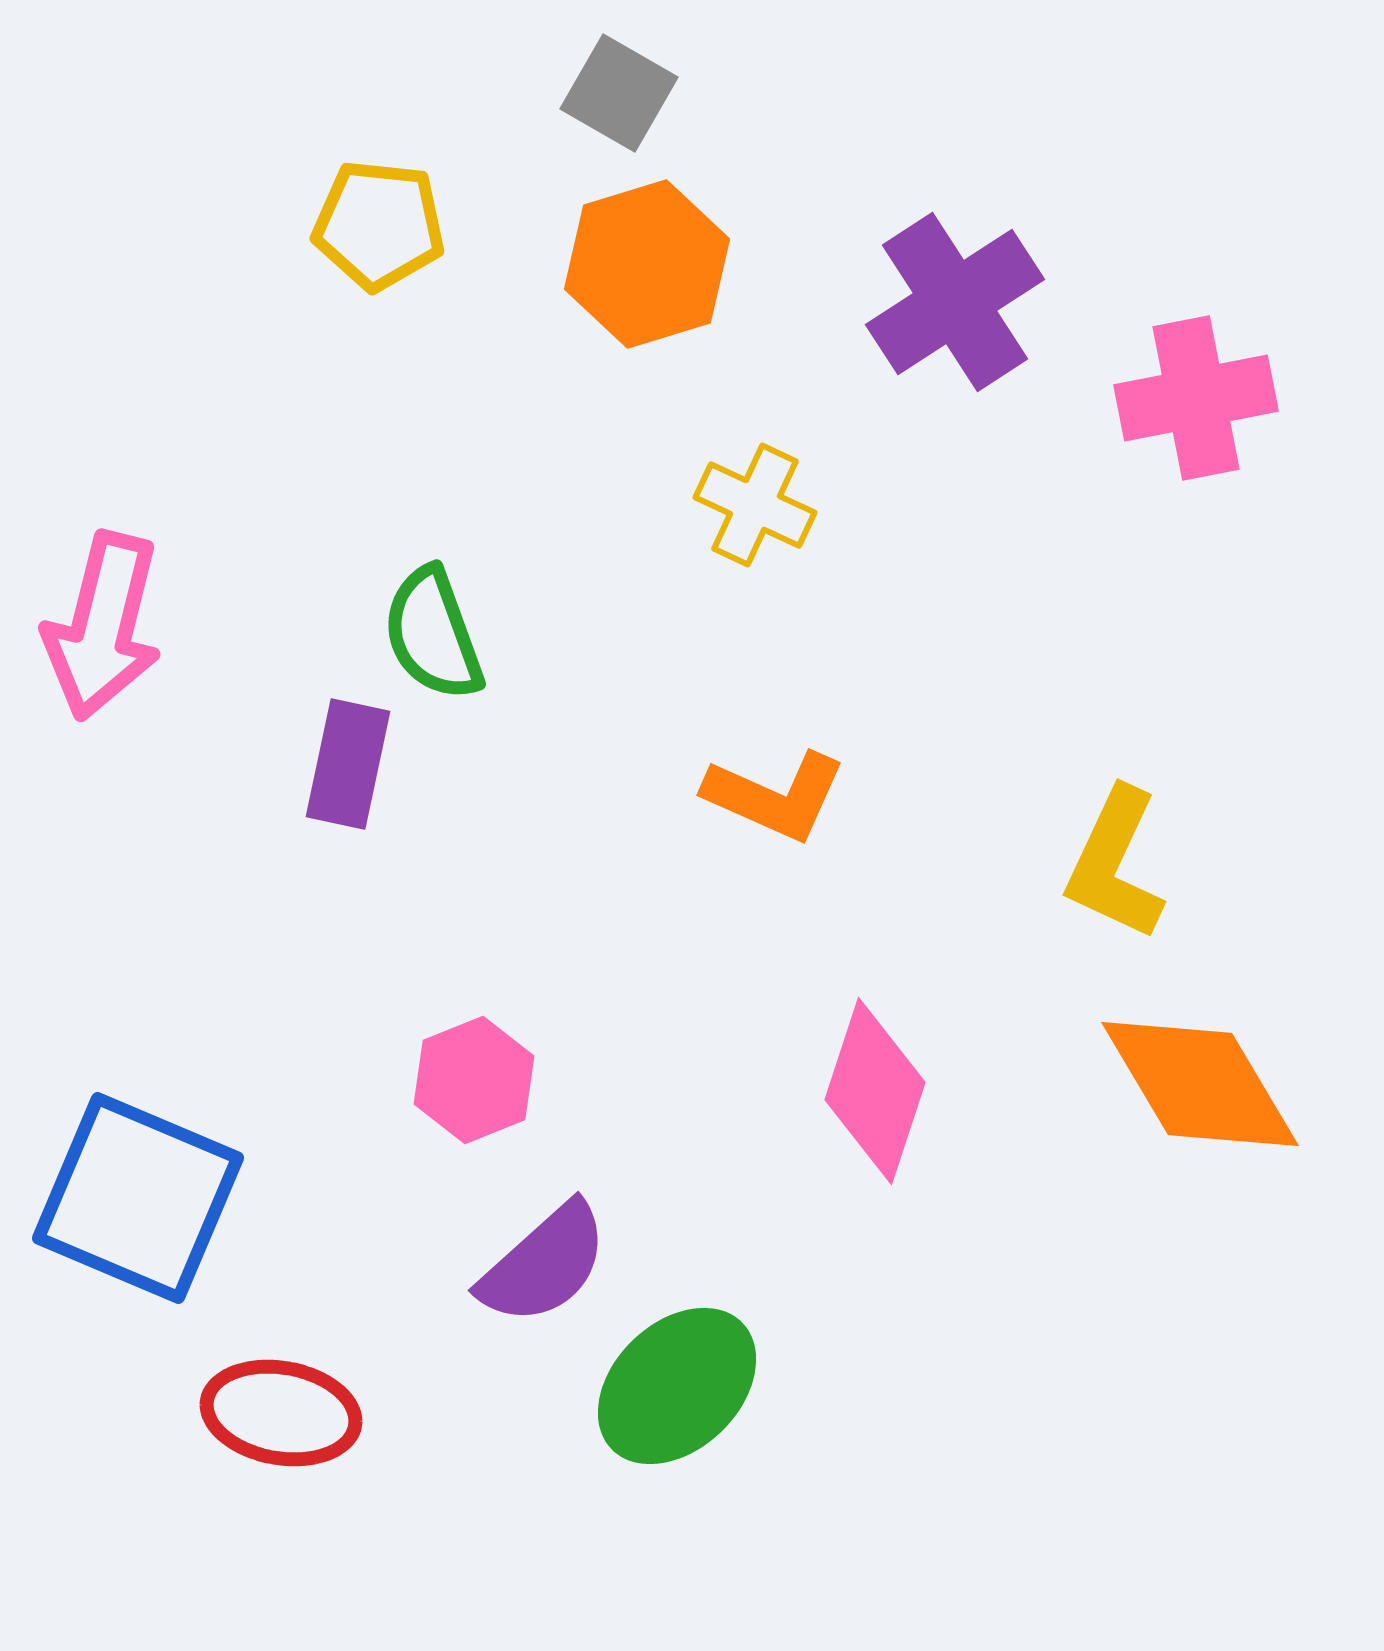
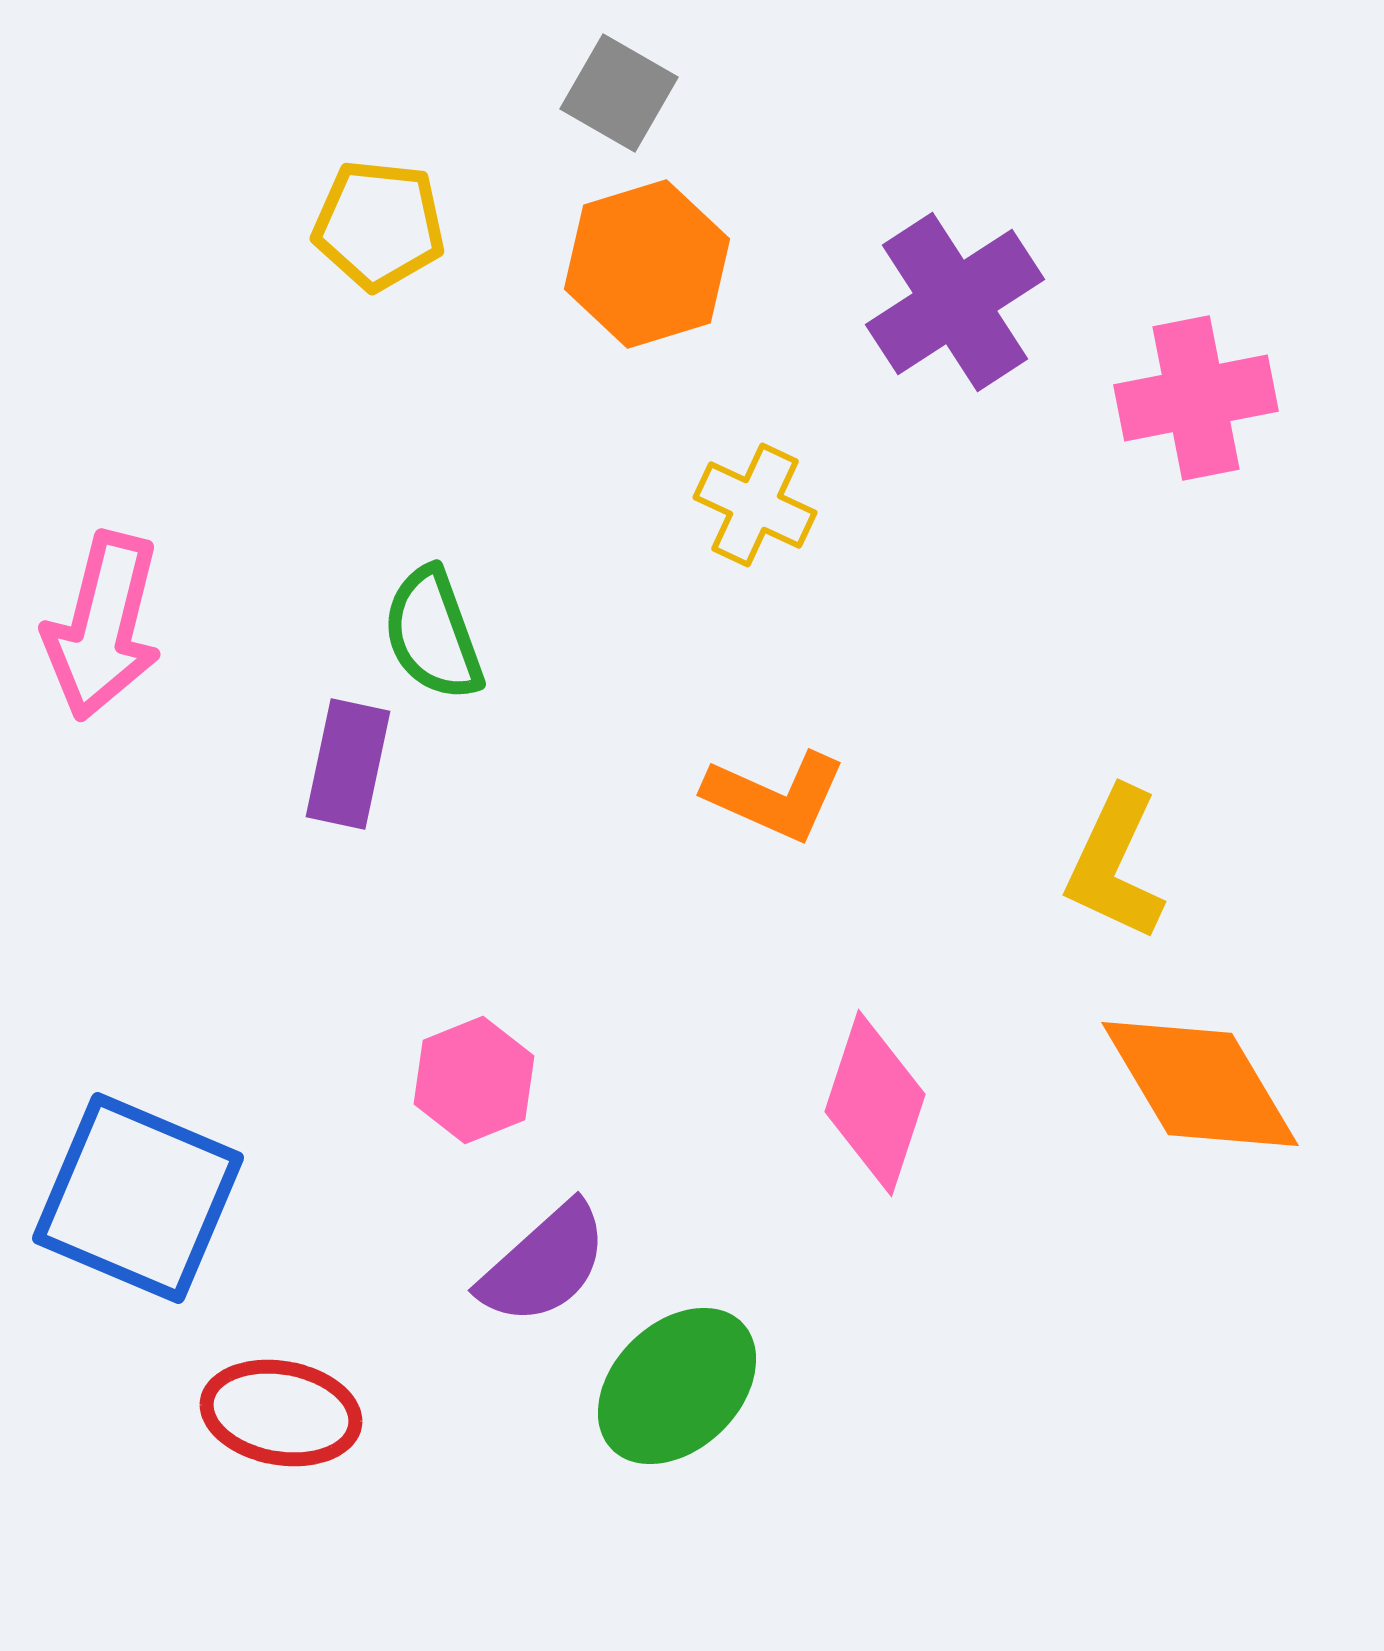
pink diamond: moved 12 px down
